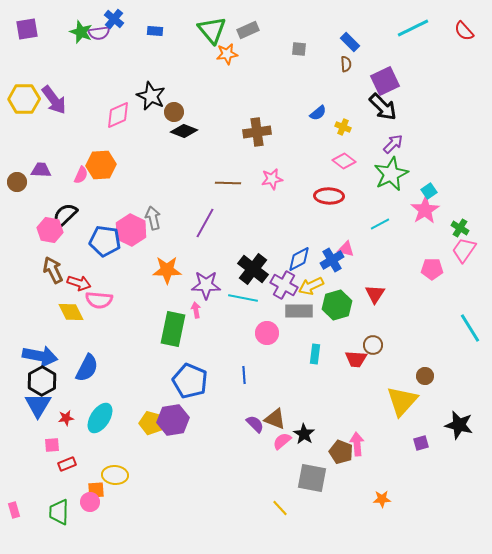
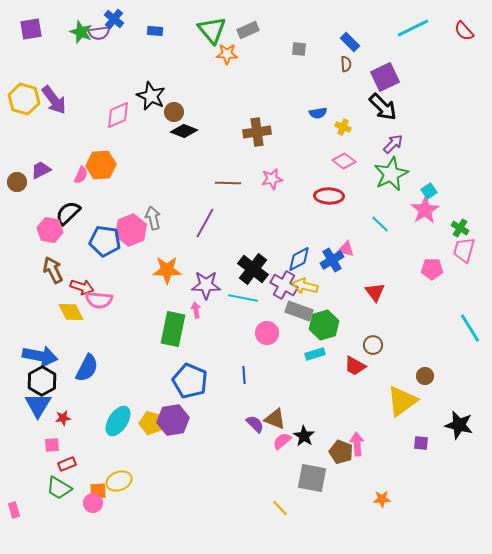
purple square at (27, 29): moved 4 px right
orange star at (227, 54): rotated 10 degrees clockwise
purple square at (385, 81): moved 4 px up
yellow hexagon at (24, 99): rotated 16 degrees clockwise
blue semicircle at (318, 113): rotated 30 degrees clockwise
purple trapezoid at (41, 170): rotated 30 degrees counterclockwise
black semicircle at (65, 215): moved 3 px right, 2 px up
cyan line at (380, 224): rotated 72 degrees clockwise
pink hexagon at (131, 230): rotated 12 degrees clockwise
pink trapezoid at (464, 250): rotated 20 degrees counterclockwise
red arrow at (79, 283): moved 3 px right, 4 px down
yellow arrow at (311, 286): moved 6 px left; rotated 40 degrees clockwise
red triangle at (375, 294): moved 2 px up; rotated 10 degrees counterclockwise
green hexagon at (337, 305): moved 13 px left, 20 px down
gray rectangle at (299, 311): rotated 20 degrees clockwise
cyan rectangle at (315, 354): rotated 66 degrees clockwise
red trapezoid at (356, 359): moved 1 px left, 7 px down; rotated 25 degrees clockwise
yellow triangle at (402, 401): rotated 12 degrees clockwise
red star at (66, 418): moved 3 px left
cyan ellipse at (100, 418): moved 18 px right, 3 px down
black star at (304, 434): moved 2 px down
purple square at (421, 443): rotated 21 degrees clockwise
yellow ellipse at (115, 475): moved 4 px right, 6 px down; rotated 25 degrees counterclockwise
orange square at (96, 490): moved 2 px right, 1 px down
pink circle at (90, 502): moved 3 px right, 1 px down
green trapezoid at (59, 512): moved 24 px up; rotated 60 degrees counterclockwise
